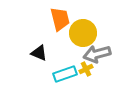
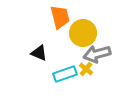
orange trapezoid: moved 2 px up
yellow cross: rotated 24 degrees counterclockwise
